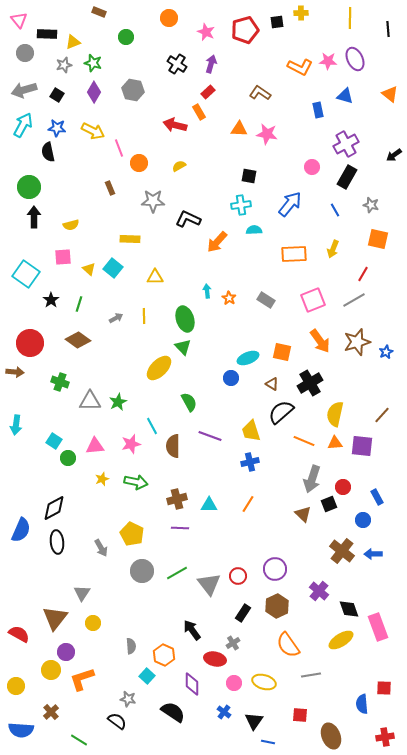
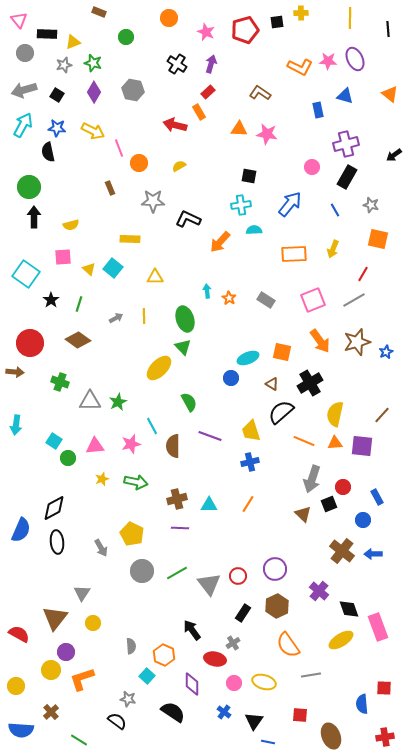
purple cross at (346, 144): rotated 15 degrees clockwise
orange arrow at (217, 242): moved 3 px right
